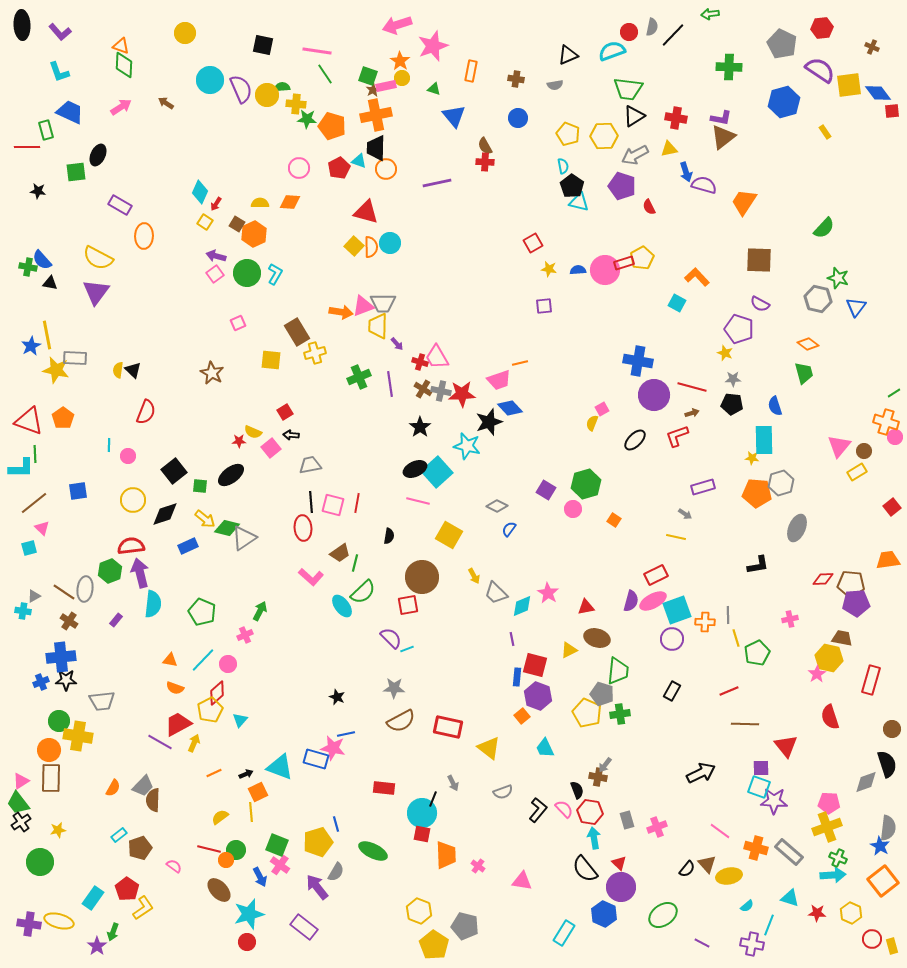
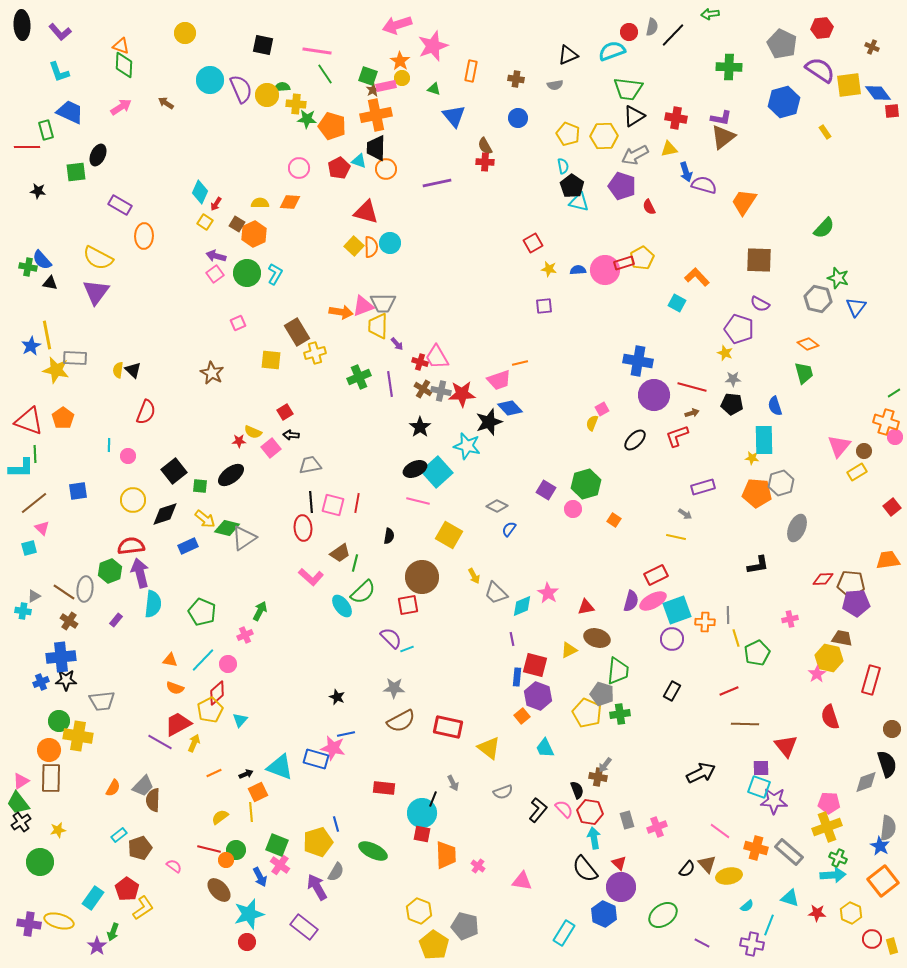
purple arrow at (317, 887): rotated 8 degrees clockwise
